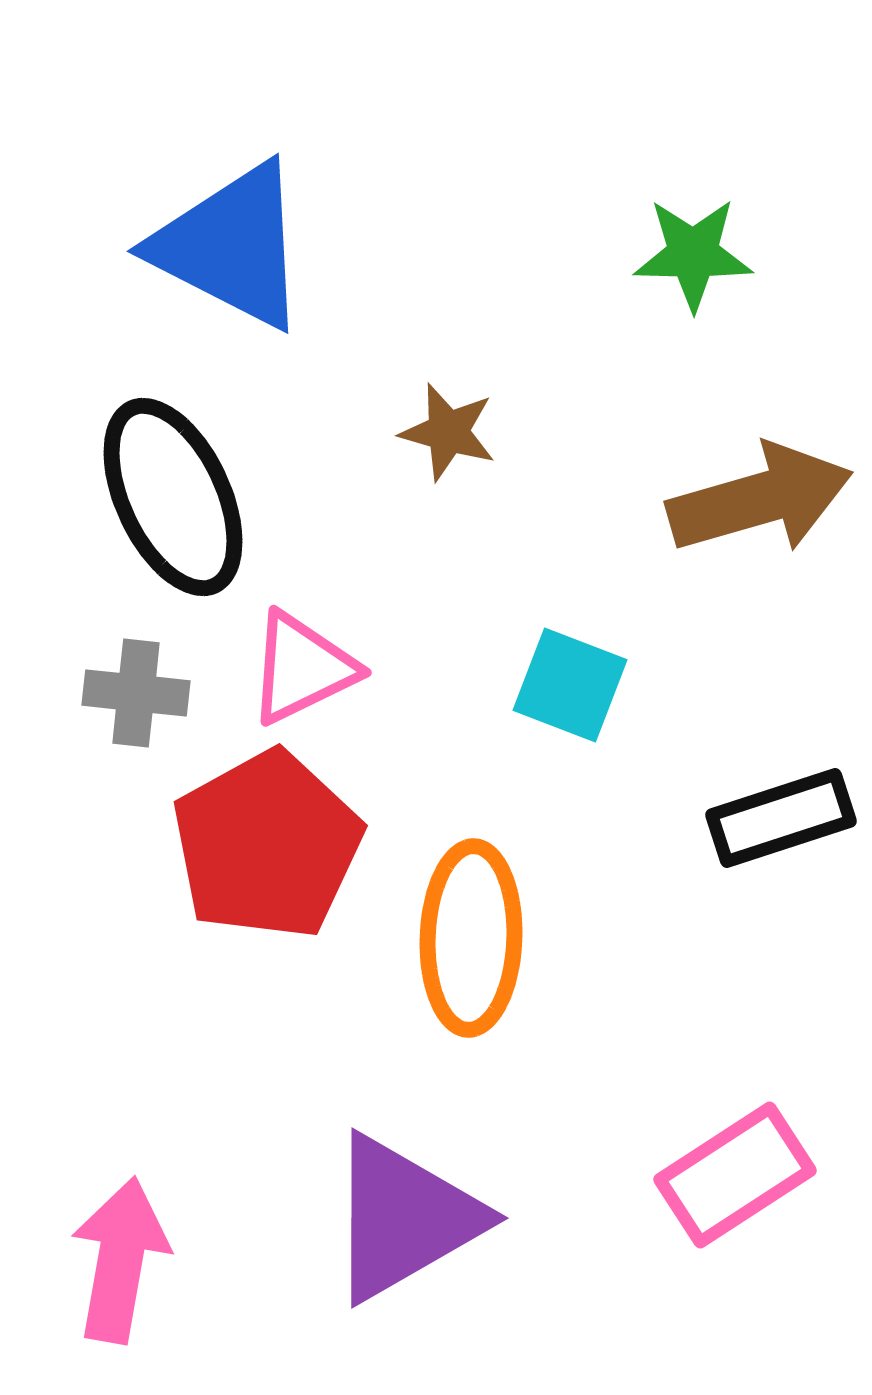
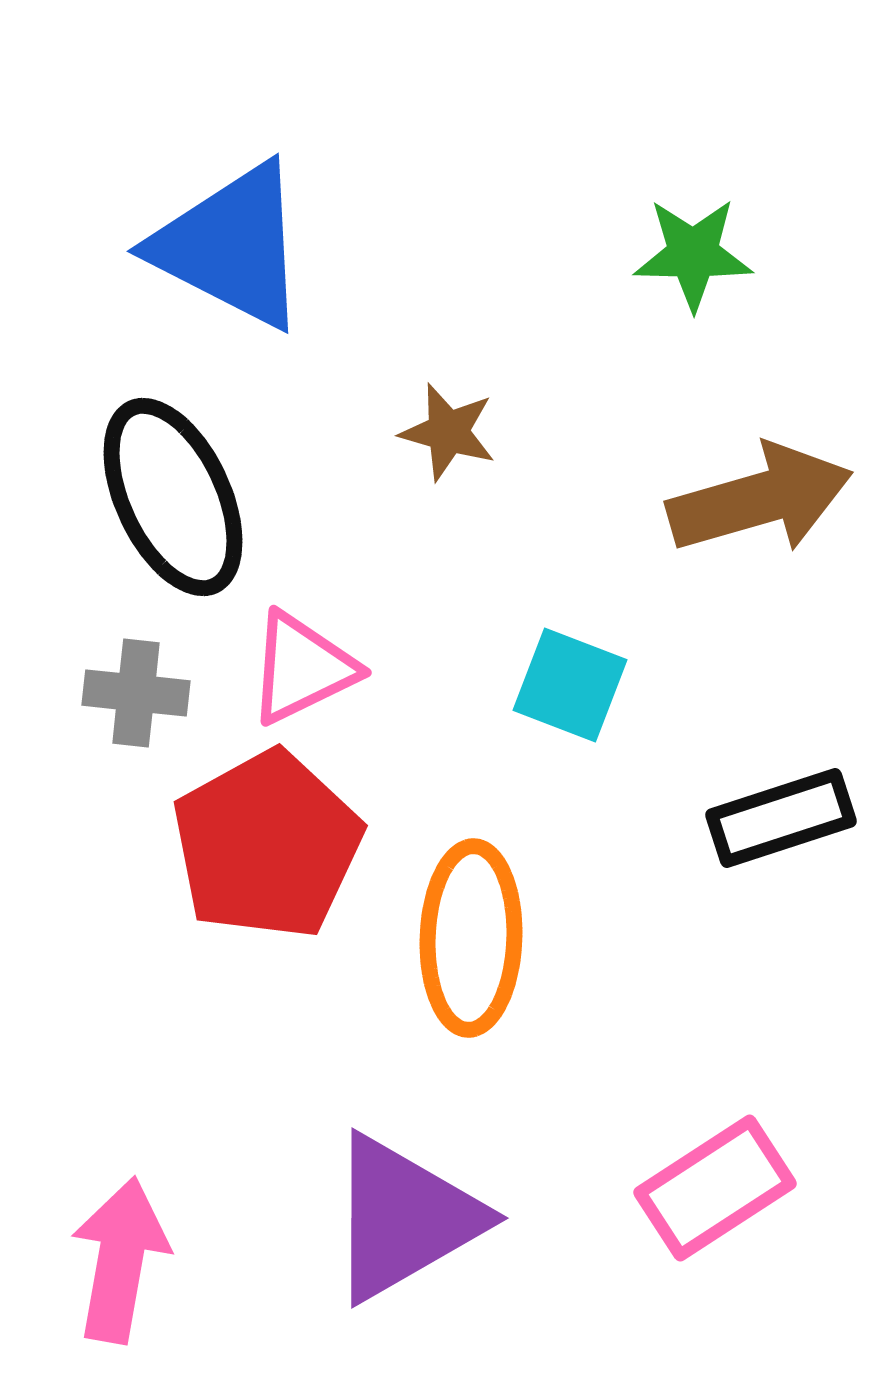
pink rectangle: moved 20 px left, 13 px down
